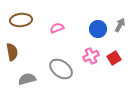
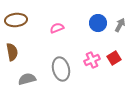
brown ellipse: moved 5 px left
blue circle: moved 6 px up
pink cross: moved 1 px right, 4 px down
gray ellipse: rotated 40 degrees clockwise
